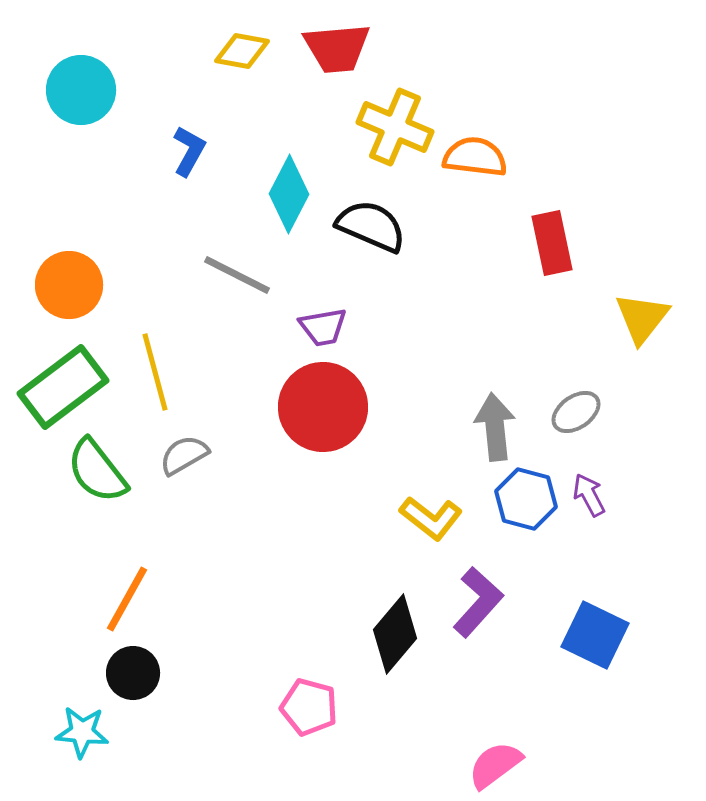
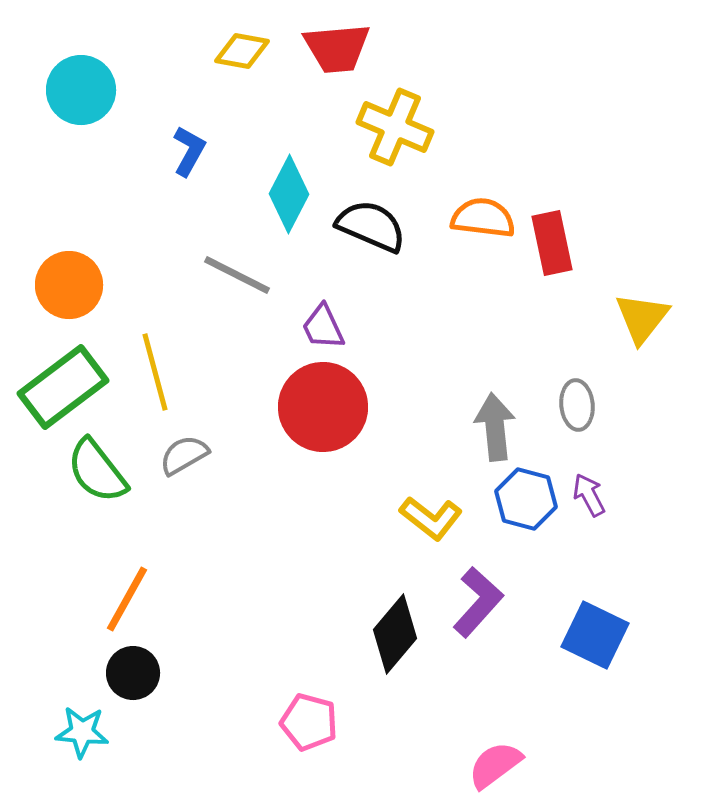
orange semicircle: moved 8 px right, 61 px down
purple trapezoid: rotated 75 degrees clockwise
gray ellipse: moved 1 px right, 7 px up; rotated 60 degrees counterclockwise
pink pentagon: moved 15 px down
